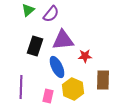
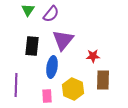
green triangle: rotated 16 degrees counterclockwise
purple triangle: rotated 45 degrees counterclockwise
black rectangle: moved 3 px left; rotated 12 degrees counterclockwise
red star: moved 8 px right
blue ellipse: moved 5 px left; rotated 35 degrees clockwise
purple line: moved 5 px left, 2 px up
pink rectangle: moved 1 px left; rotated 16 degrees counterclockwise
